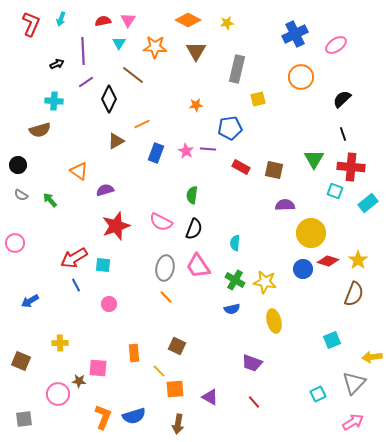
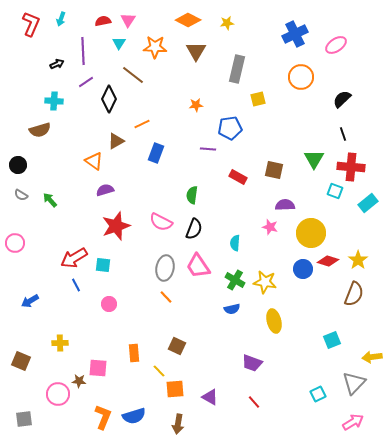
pink star at (186, 151): moved 84 px right, 76 px down; rotated 14 degrees counterclockwise
red rectangle at (241, 167): moved 3 px left, 10 px down
orange triangle at (79, 171): moved 15 px right, 10 px up
